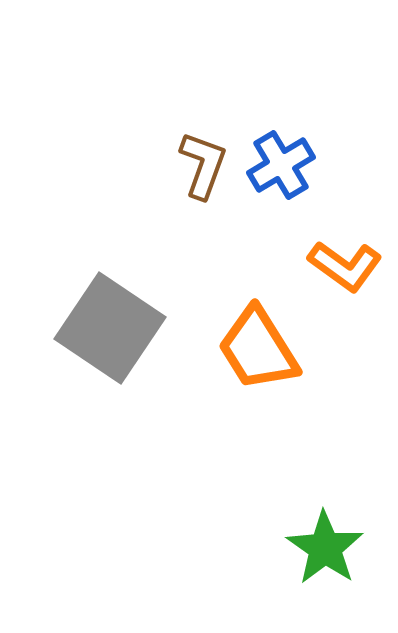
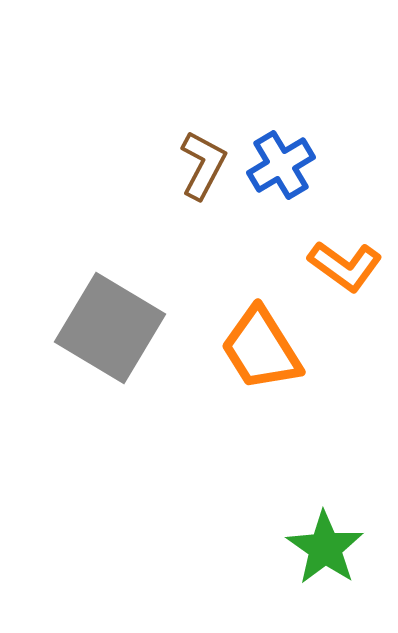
brown L-shape: rotated 8 degrees clockwise
gray square: rotated 3 degrees counterclockwise
orange trapezoid: moved 3 px right
